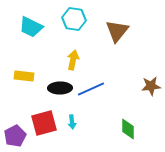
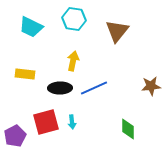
yellow arrow: moved 1 px down
yellow rectangle: moved 1 px right, 2 px up
blue line: moved 3 px right, 1 px up
red square: moved 2 px right, 1 px up
